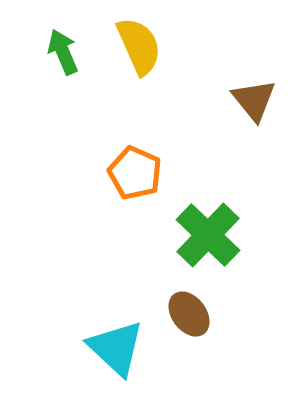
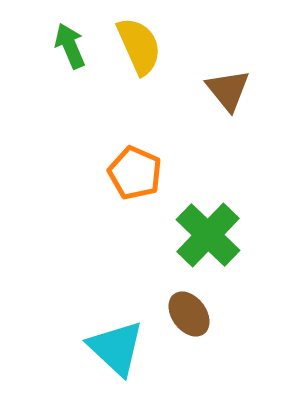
green arrow: moved 7 px right, 6 px up
brown triangle: moved 26 px left, 10 px up
